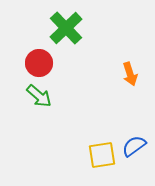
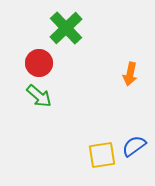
orange arrow: rotated 30 degrees clockwise
